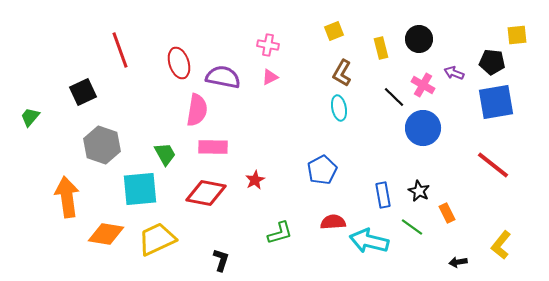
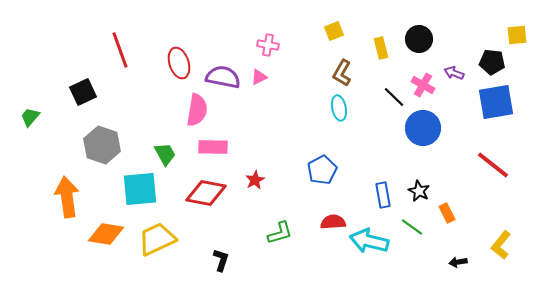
pink triangle at (270, 77): moved 11 px left
